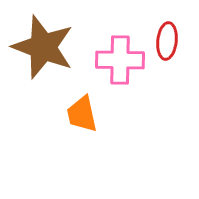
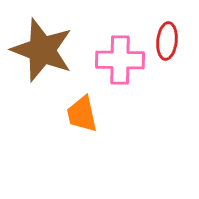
brown star: moved 1 px left, 3 px down
